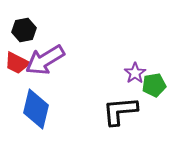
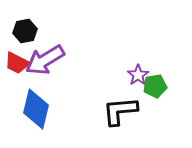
black hexagon: moved 1 px right, 1 px down
purple star: moved 3 px right, 2 px down
green pentagon: moved 1 px right, 1 px down
